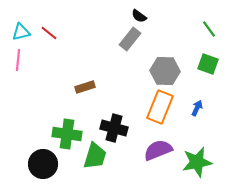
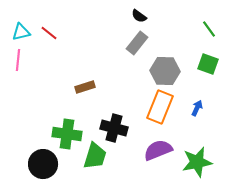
gray rectangle: moved 7 px right, 4 px down
